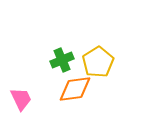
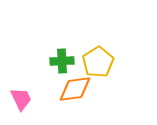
green cross: moved 1 px down; rotated 20 degrees clockwise
